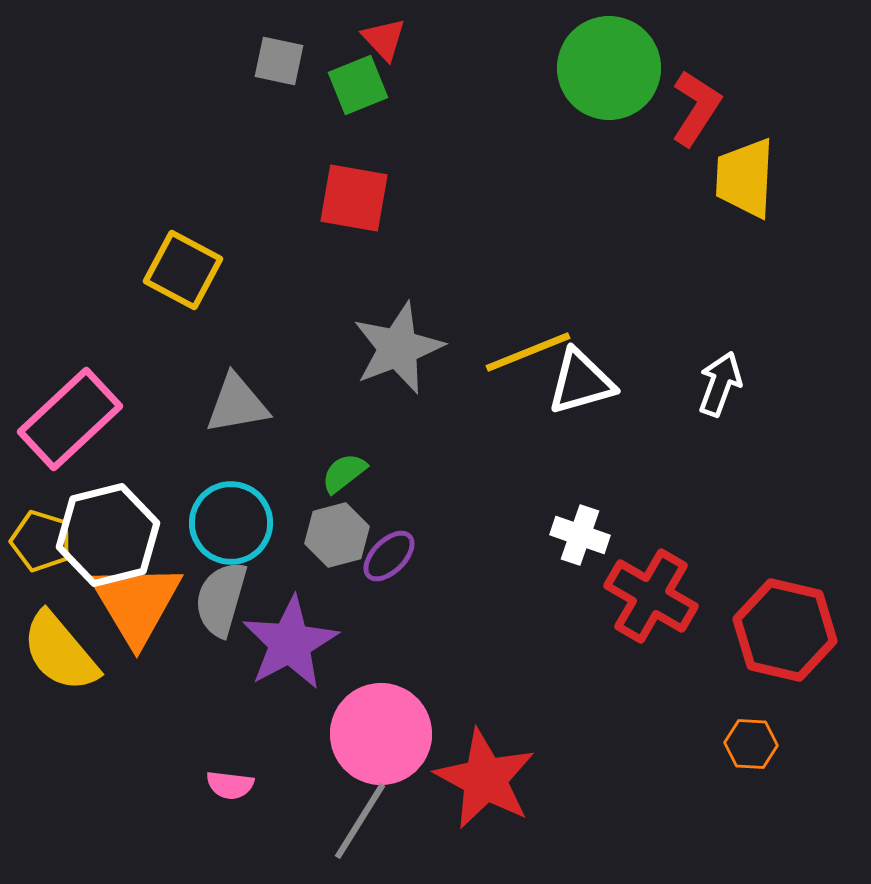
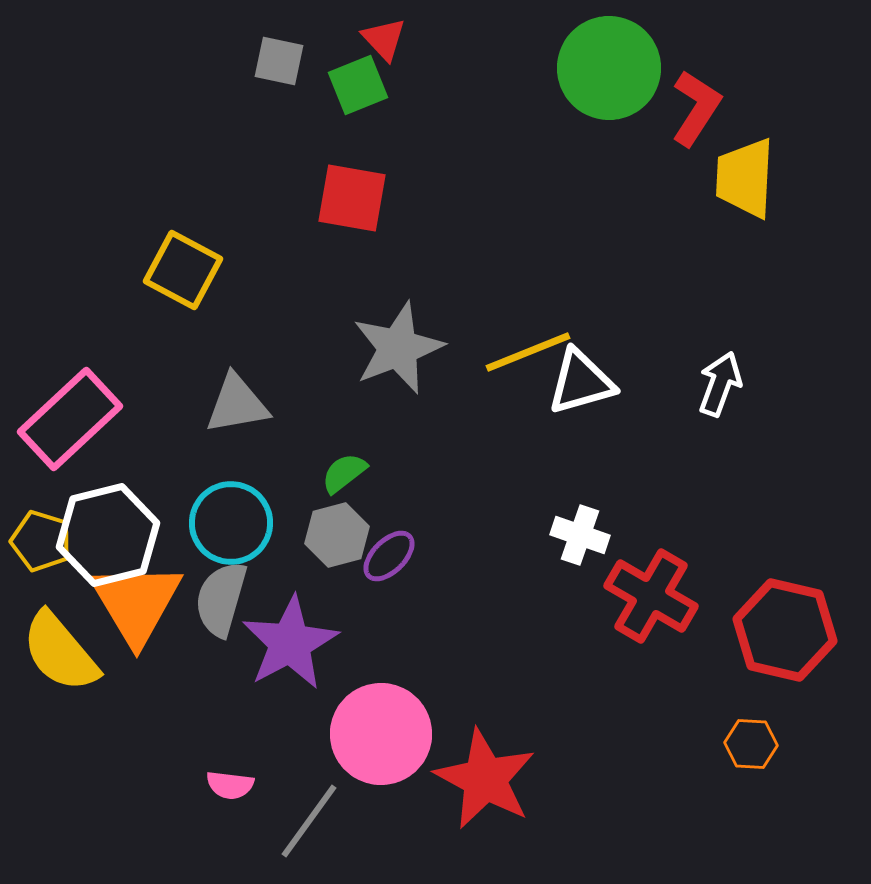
red square: moved 2 px left
gray line: moved 51 px left; rotated 4 degrees clockwise
